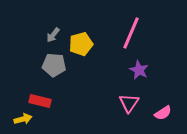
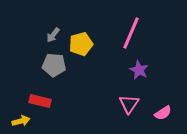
pink triangle: moved 1 px down
yellow arrow: moved 2 px left, 2 px down
